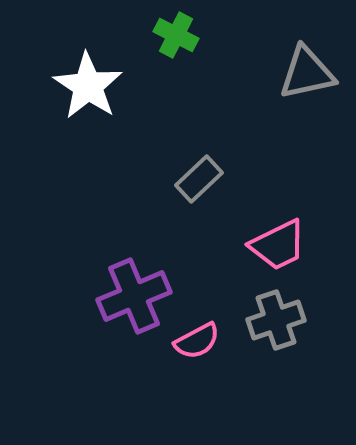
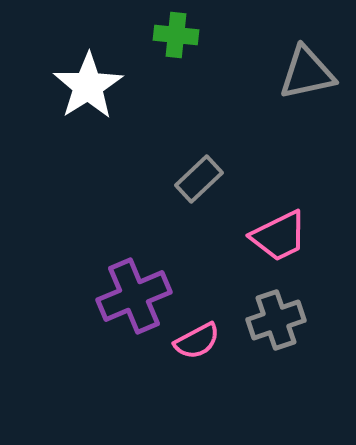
green cross: rotated 21 degrees counterclockwise
white star: rotated 6 degrees clockwise
pink trapezoid: moved 1 px right, 9 px up
